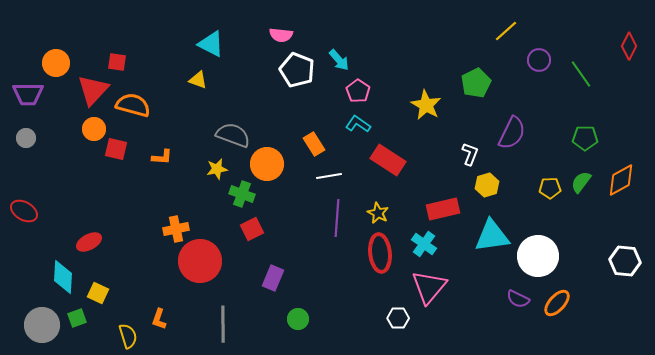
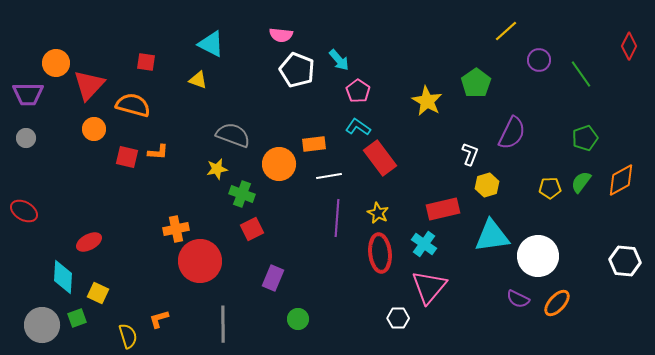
red square at (117, 62): moved 29 px right
green pentagon at (476, 83): rotated 8 degrees counterclockwise
red triangle at (93, 90): moved 4 px left, 5 px up
yellow star at (426, 105): moved 1 px right, 4 px up
cyan L-shape at (358, 124): moved 3 px down
green pentagon at (585, 138): rotated 20 degrees counterclockwise
orange rectangle at (314, 144): rotated 65 degrees counterclockwise
red square at (116, 149): moved 11 px right, 8 px down
orange L-shape at (162, 157): moved 4 px left, 5 px up
red rectangle at (388, 160): moved 8 px left, 2 px up; rotated 20 degrees clockwise
orange circle at (267, 164): moved 12 px right
orange L-shape at (159, 319): rotated 55 degrees clockwise
